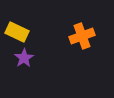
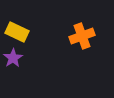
purple star: moved 11 px left
